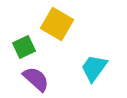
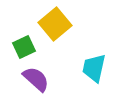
yellow square: moved 2 px left; rotated 20 degrees clockwise
cyan trapezoid: rotated 24 degrees counterclockwise
